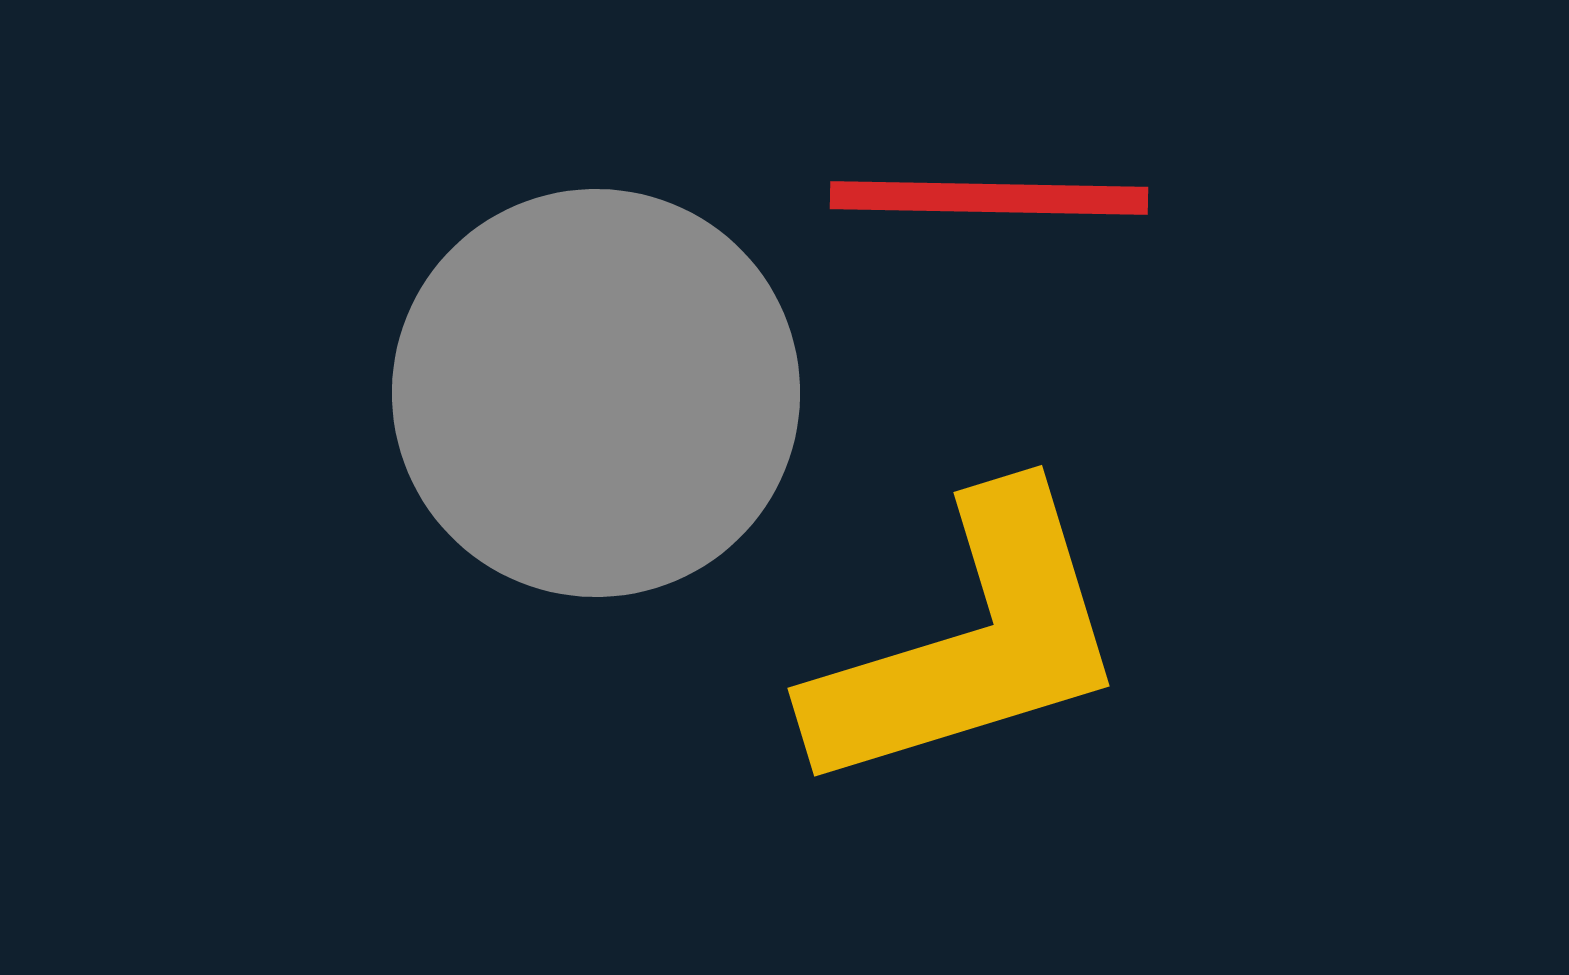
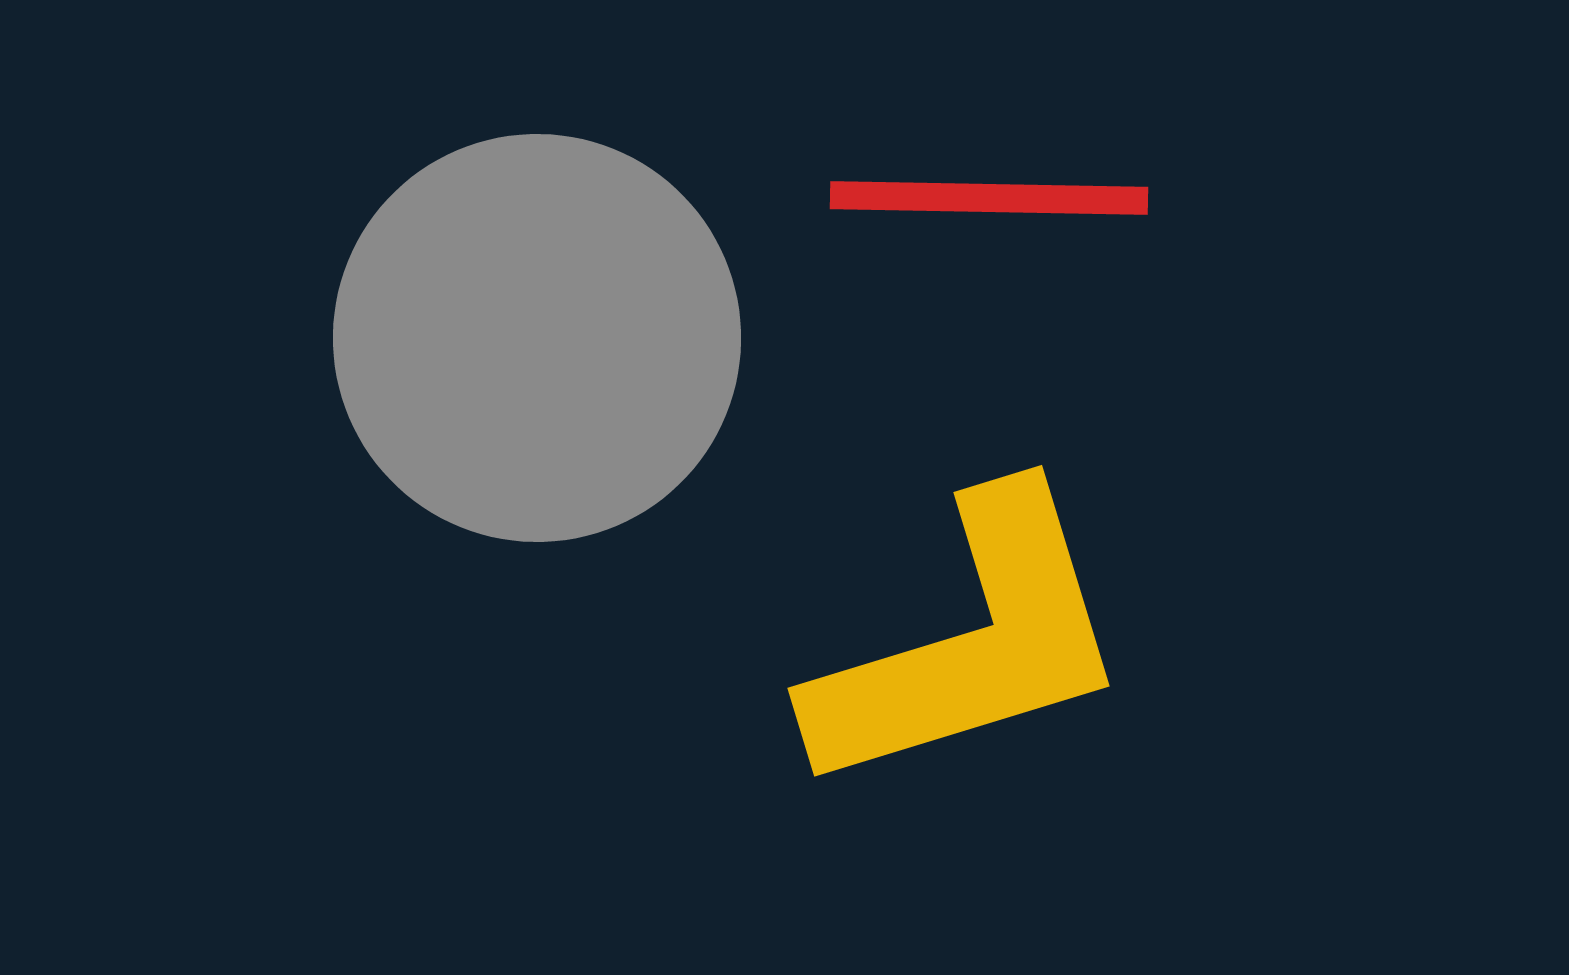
gray circle: moved 59 px left, 55 px up
